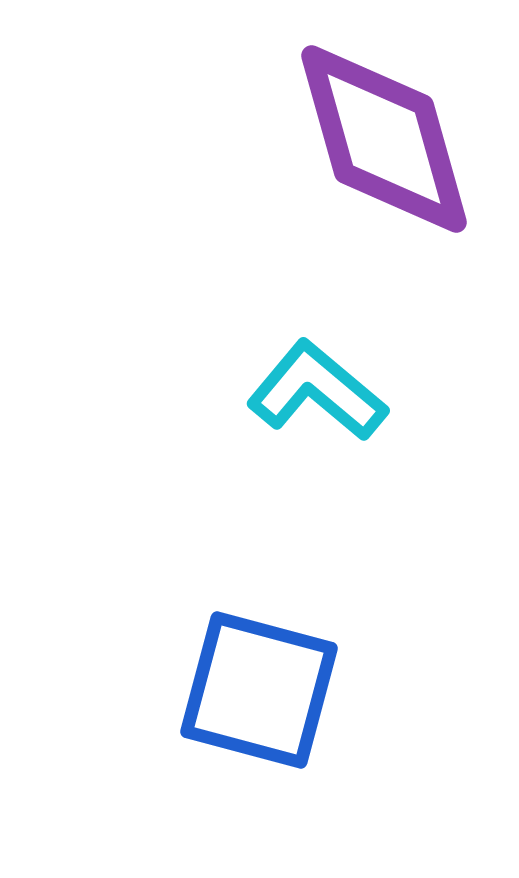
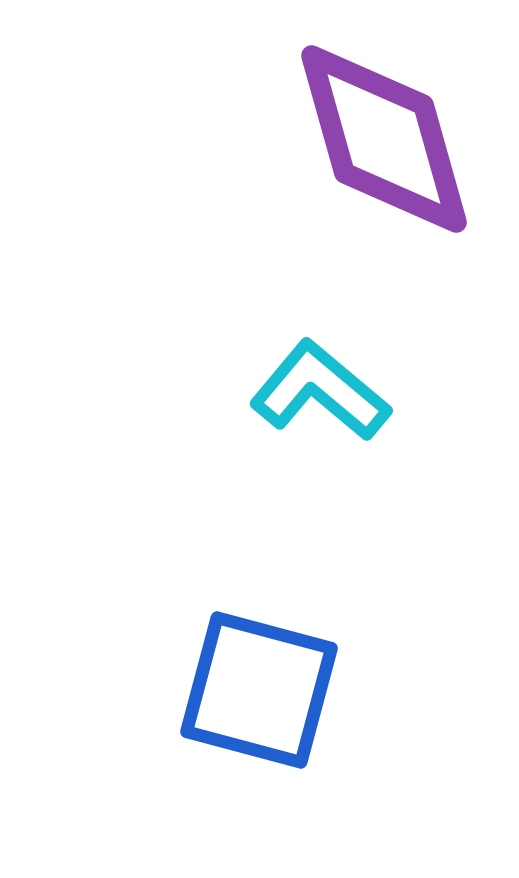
cyan L-shape: moved 3 px right
